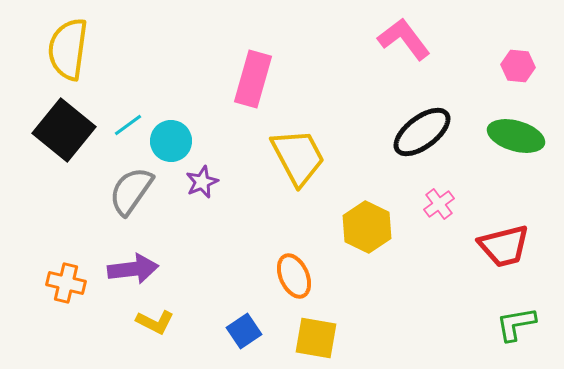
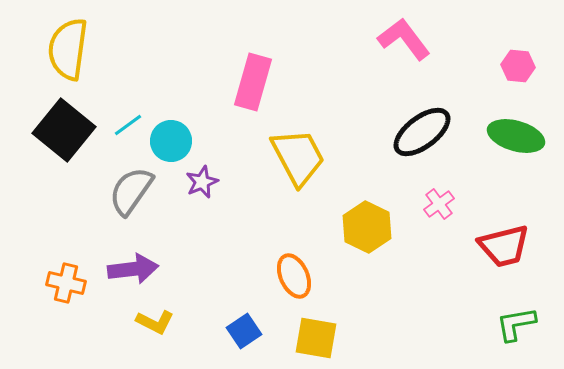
pink rectangle: moved 3 px down
